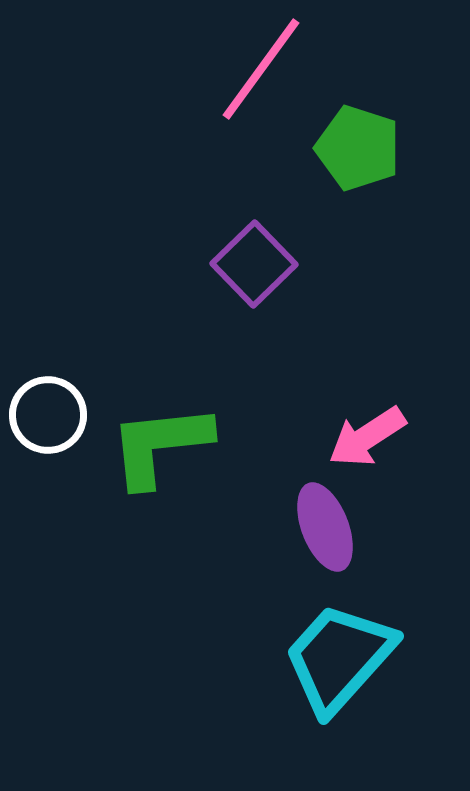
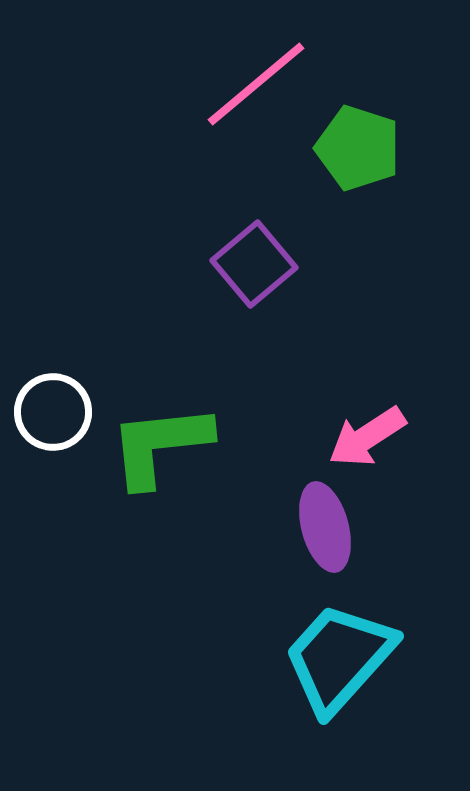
pink line: moved 5 px left, 15 px down; rotated 14 degrees clockwise
purple square: rotated 4 degrees clockwise
white circle: moved 5 px right, 3 px up
purple ellipse: rotated 6 degrees clockwise
